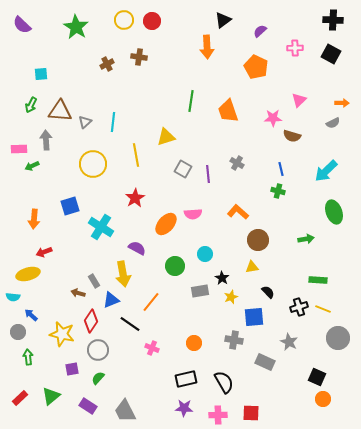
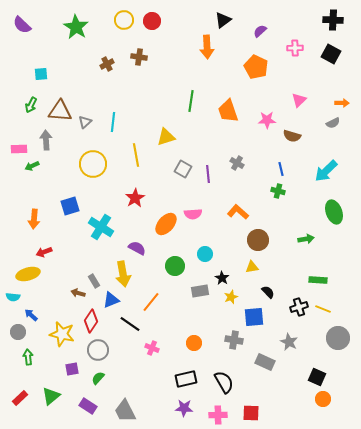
pink star at (273, 118): moved 6 px left, 2 px down
